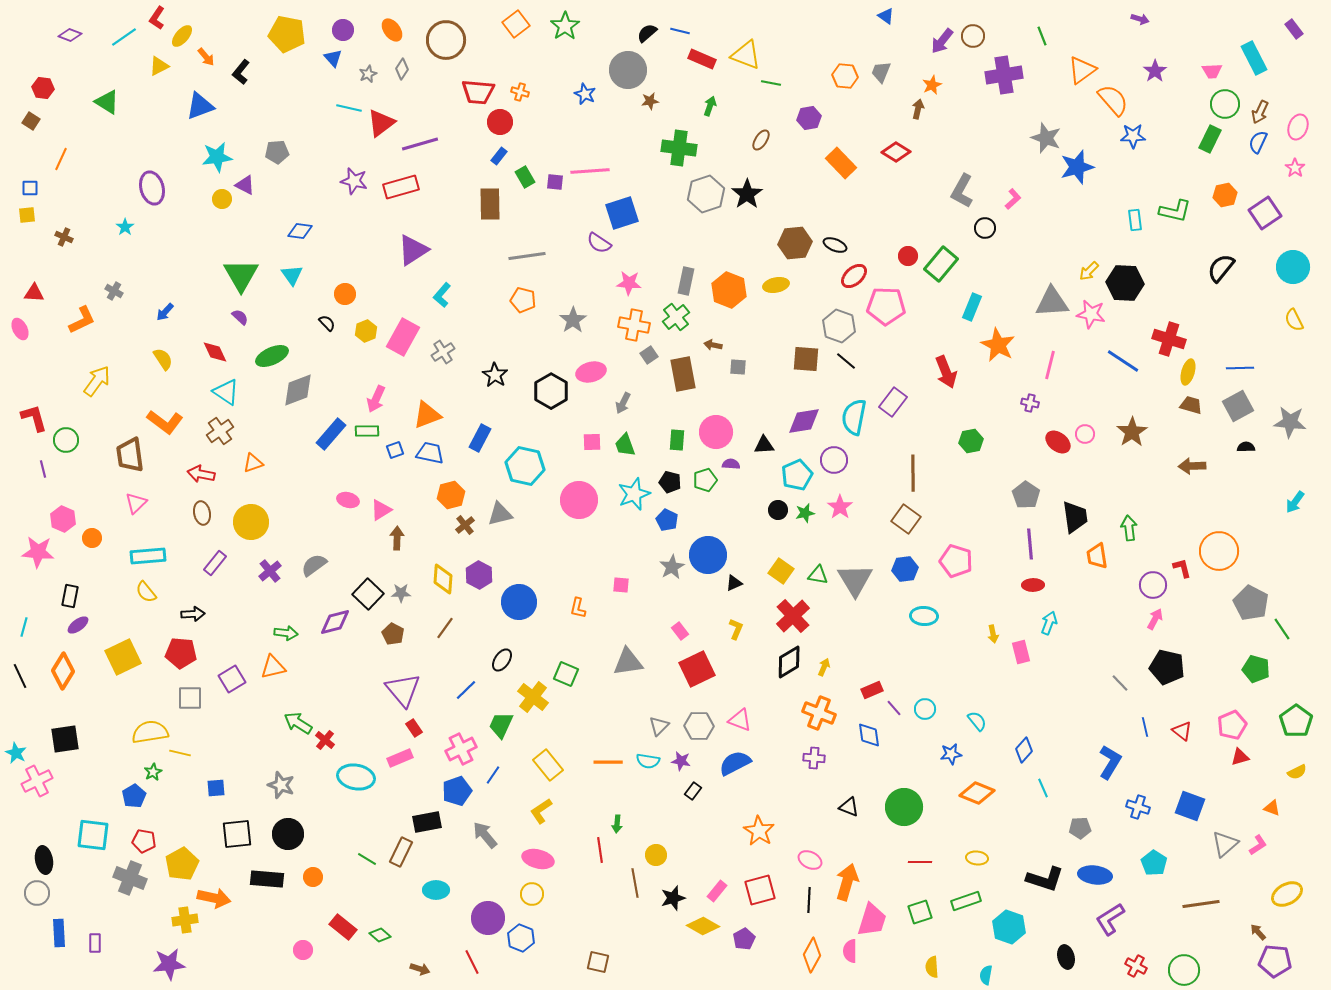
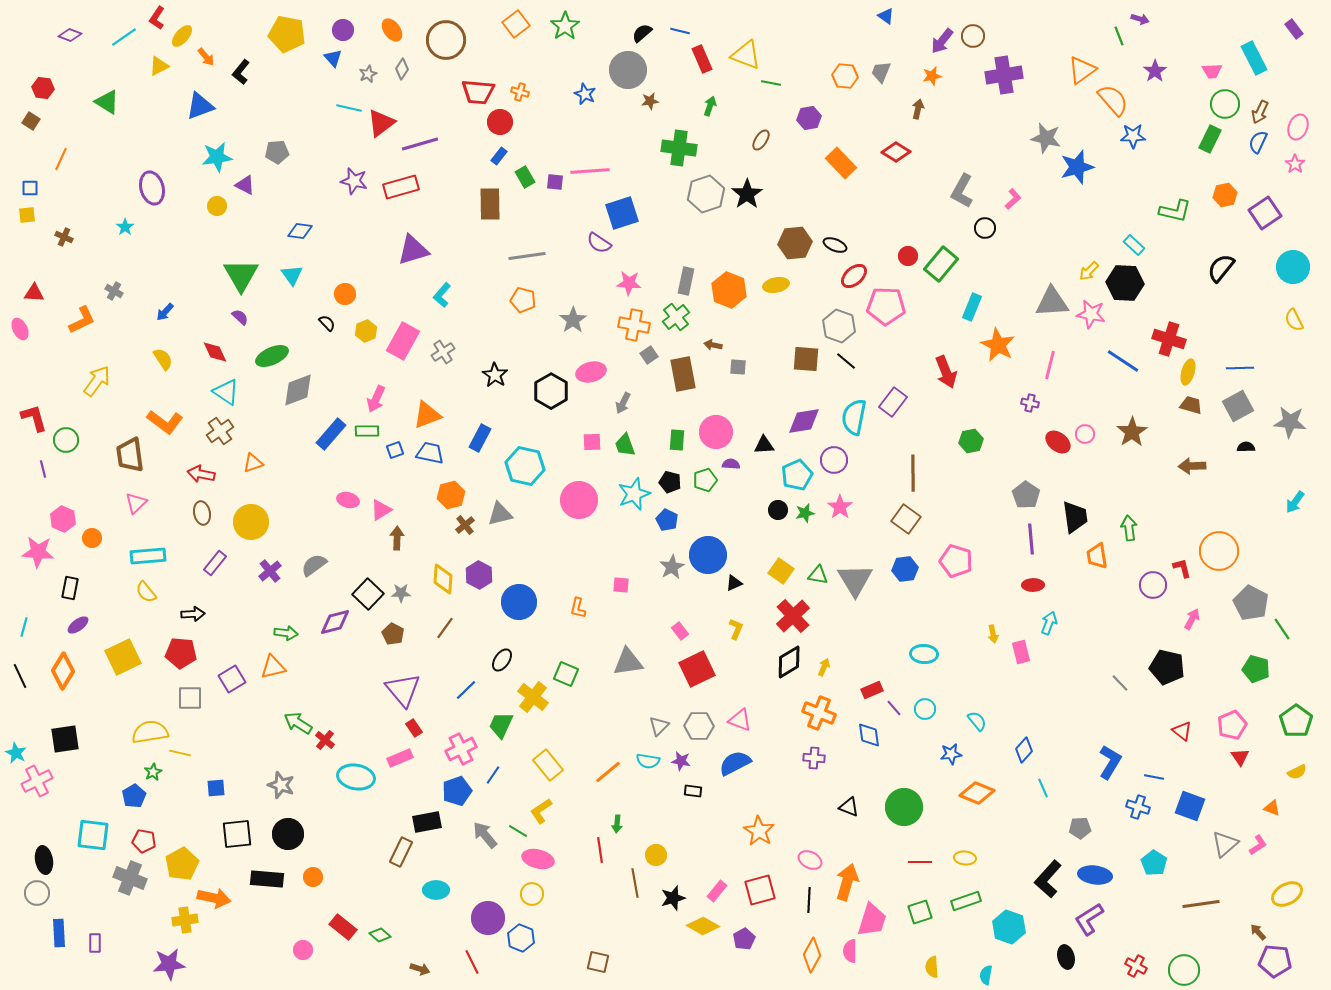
black semicircle at (647, 33): moved 5 px left
green line at (1042, 36): moved 77 px right
red rectangle at (702, 59): rotated 44 degrees clockwise
orange star at (932, 85): moved 9 px up; rotated 12 degrees clockwise
gray star at (1046, 138): rotated 8 degrees counterclockwise
pink star at (1295, 168): moved 4 px up
yellow circle at (222, 199): moved 5 px left, 7 px down
cyan rectangle at (1135, 220): moved 1 px left, 25 px down; rotated 40 degrees counterclockwise
purple triangle at (413, 250): rotated 16 degrees clockwise
pink rectangle at (403, 337): moved 4 px down
purple line at (1030, 544): moved 1 px right, 5 px up
black rectangle at (70, 596): moved 8 px up
cyan ellipse at (924, 616): moved 38 px down
pink arrow at (1155, 619): moved 37 px right
blue line at (1145, 727): moved 9 px right, 50 px down; rotated 66 degrees counterclockwise
red triangle at (1240, 757): rotated 48 degrees counterclockwise
orange line at (608, 762): moved 10 px down; rotated 40 degrees counterclockwise
black rectangle at (693, 791): rotated 60 degrees clockwise
yellow ellipse at (977, 858): moved 12 px left
green line at (367, 859): moved 151 px right, 28 px up
black L-shape at (1045, 879): moved 3 px right; rotated 114 degrees clockwise
purple L-shape at (1110, 919): moved 21 px left
